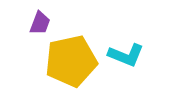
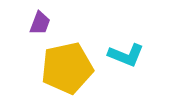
yellow pentagon: moved 4 px left, 7 px down
